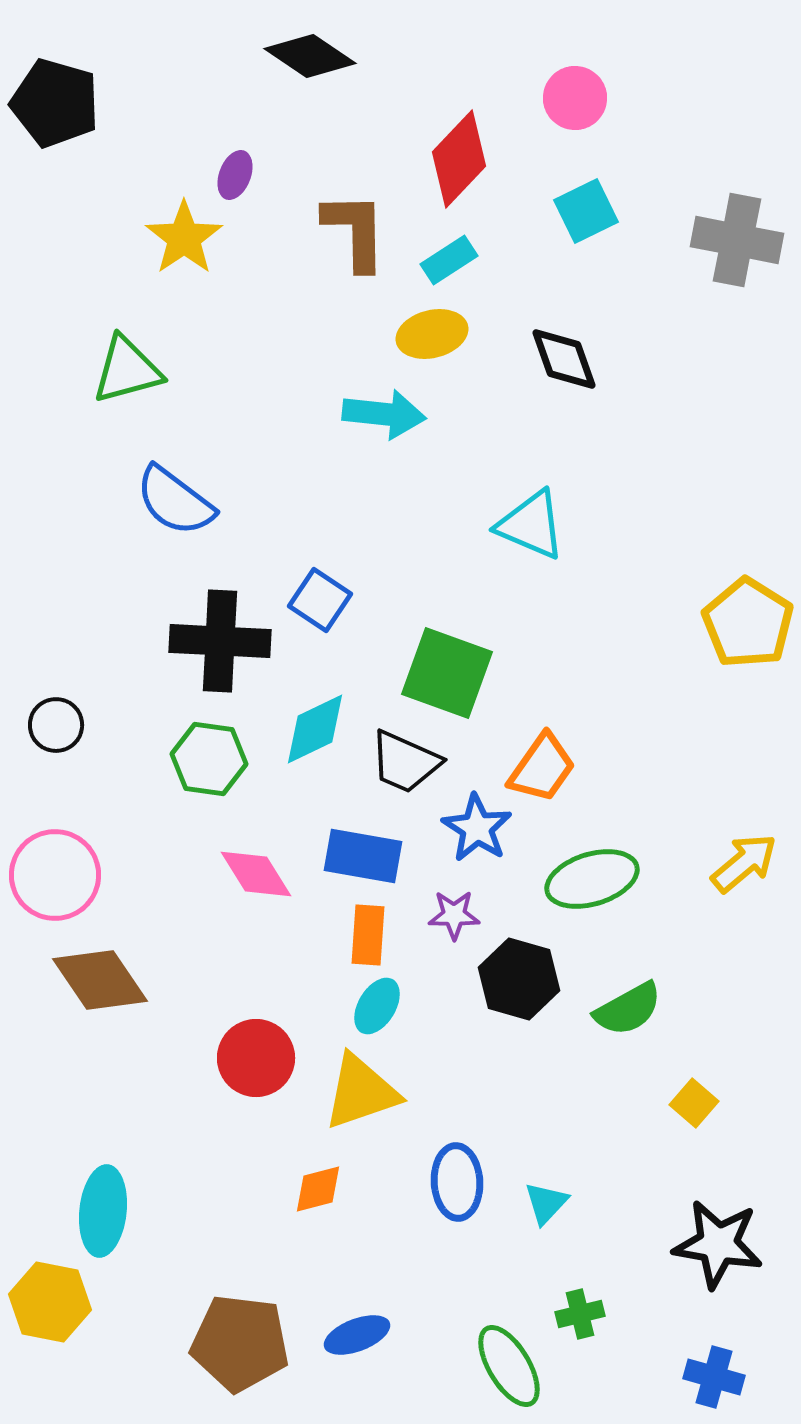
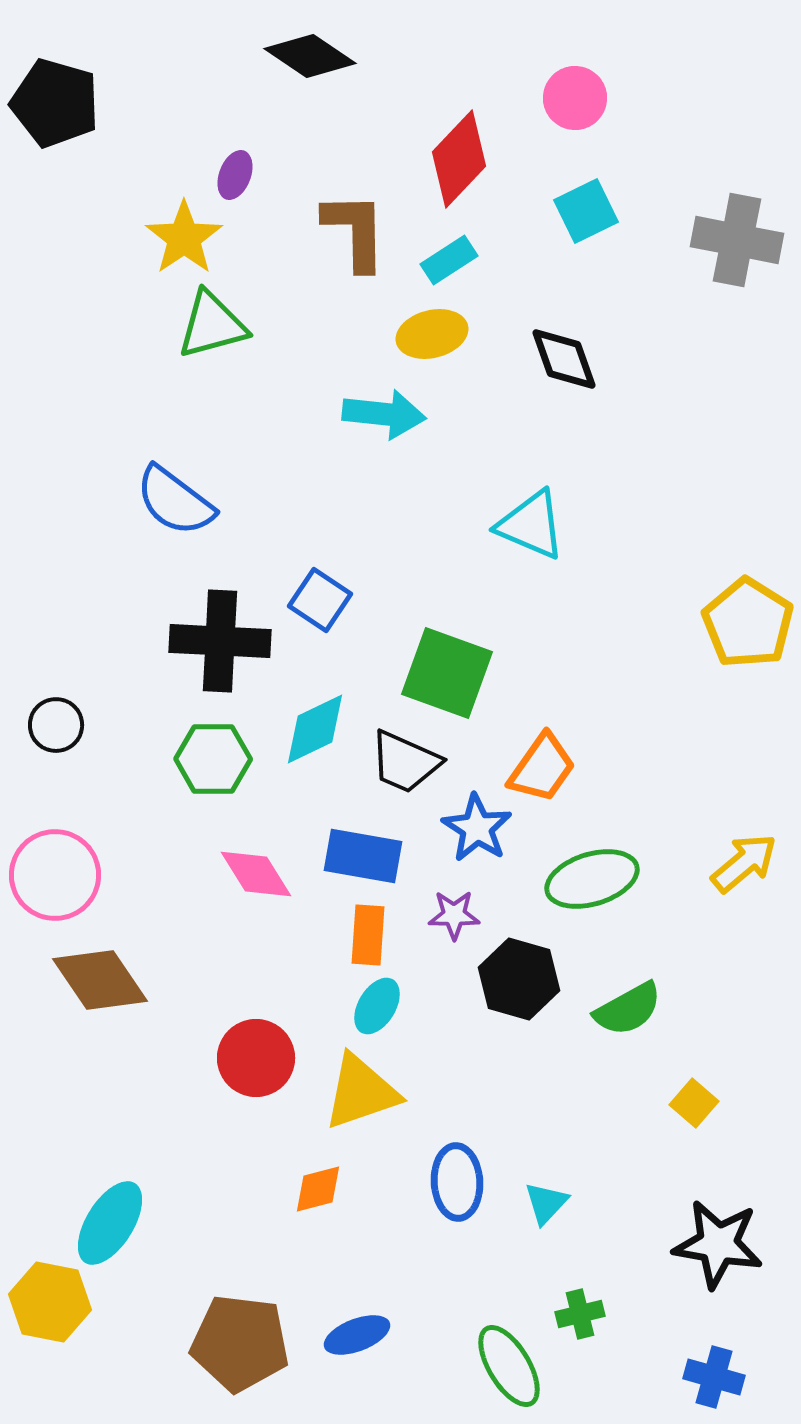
green triangle at (127, 370): moved 85 px right, 45 px up
green hexagon at (209, 759): moved 4 px right; rotated 8 degrees counterclockwise
cyan ellipse at (103, 1211): moved 7 px right, 12 px down; rotated 26 degrees clockwise
